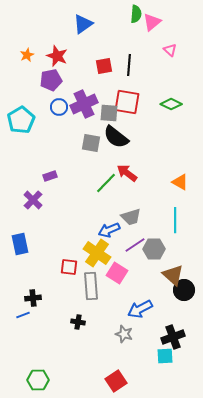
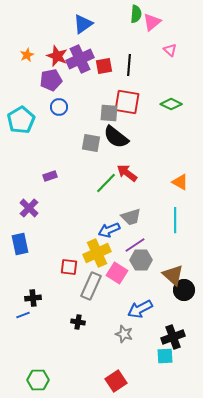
purple cross at (84, 104): moved 4 px left, 45 px up
purple cross at (33, 200): moved 4 px left, 8 px down
gray hexagon at (154, 249): moved 13 px left, 11 px down
yellow cross at (97, 253): rotated 32 degrees clockwise
gray rectangle at (91, 286): rotated 28 degrees clockwise
